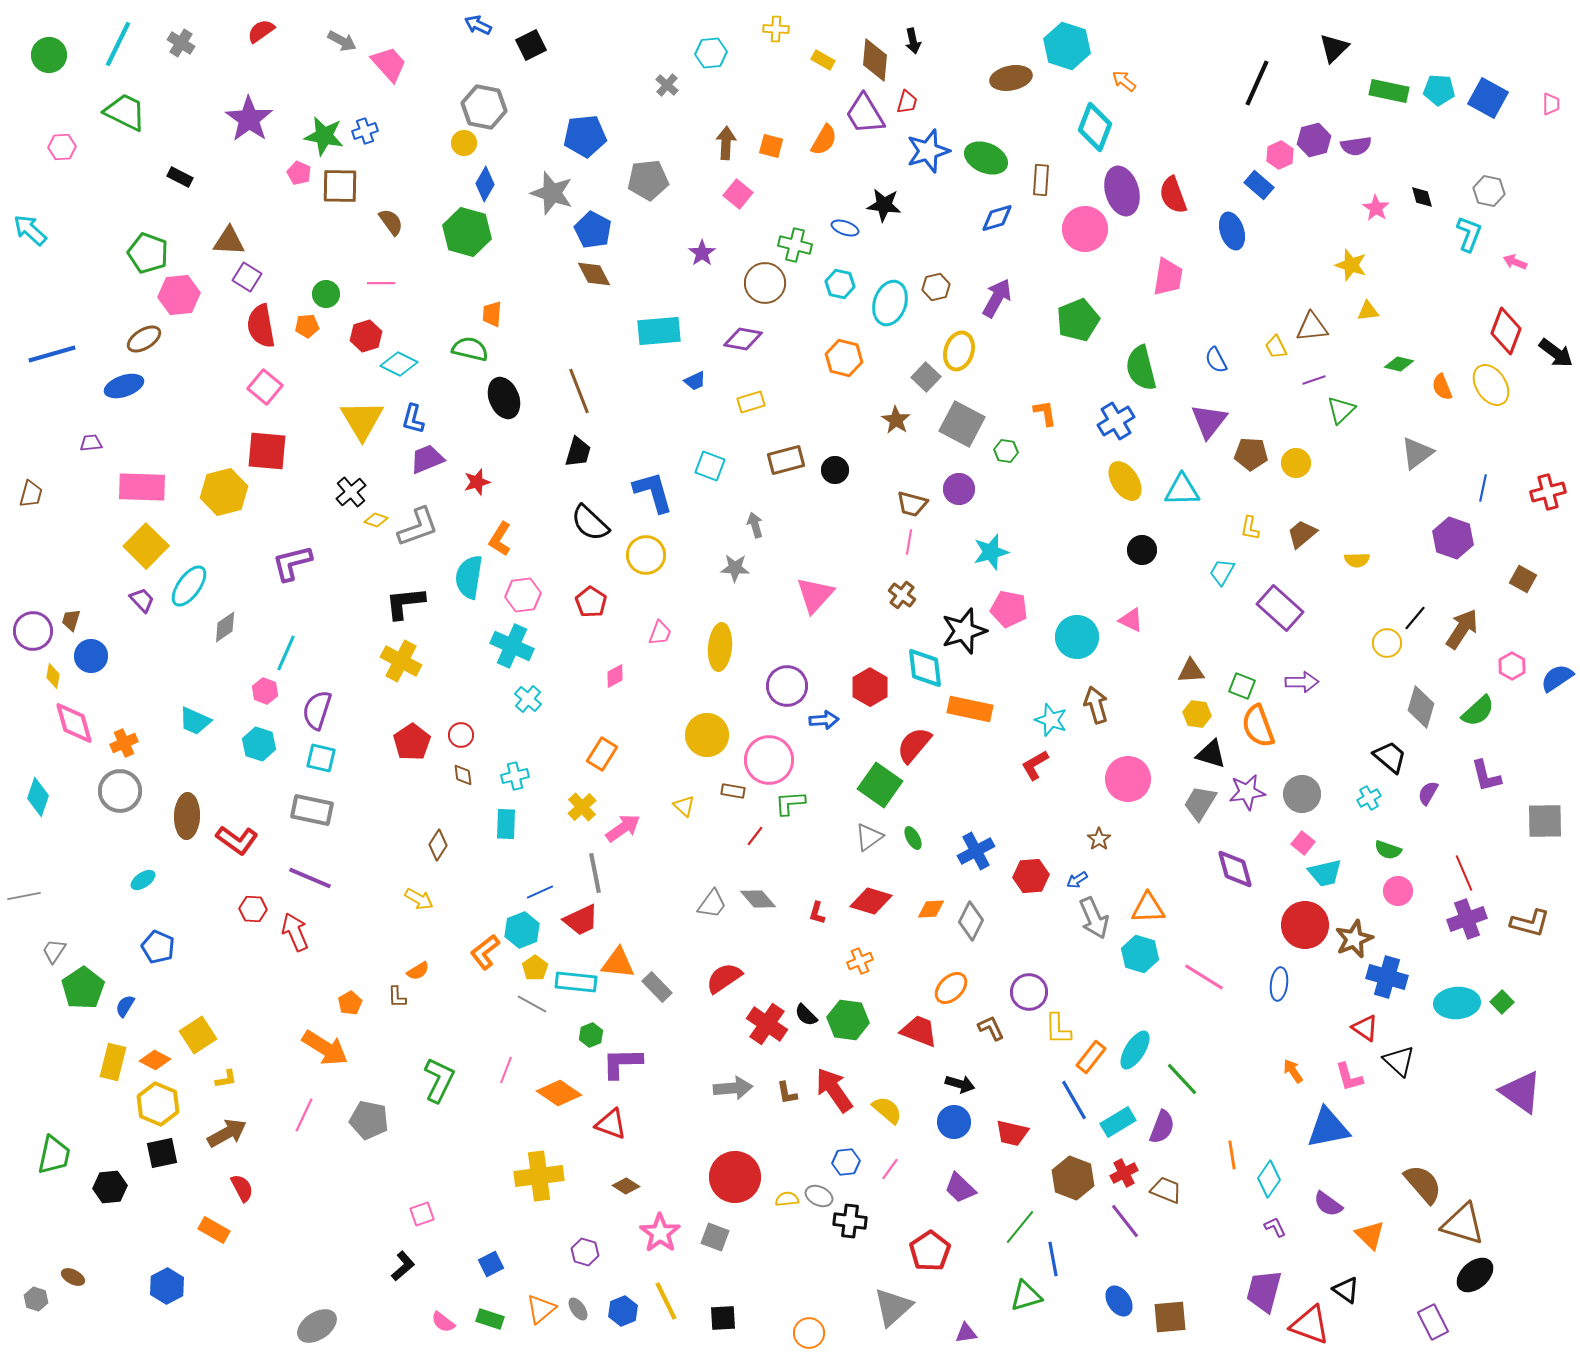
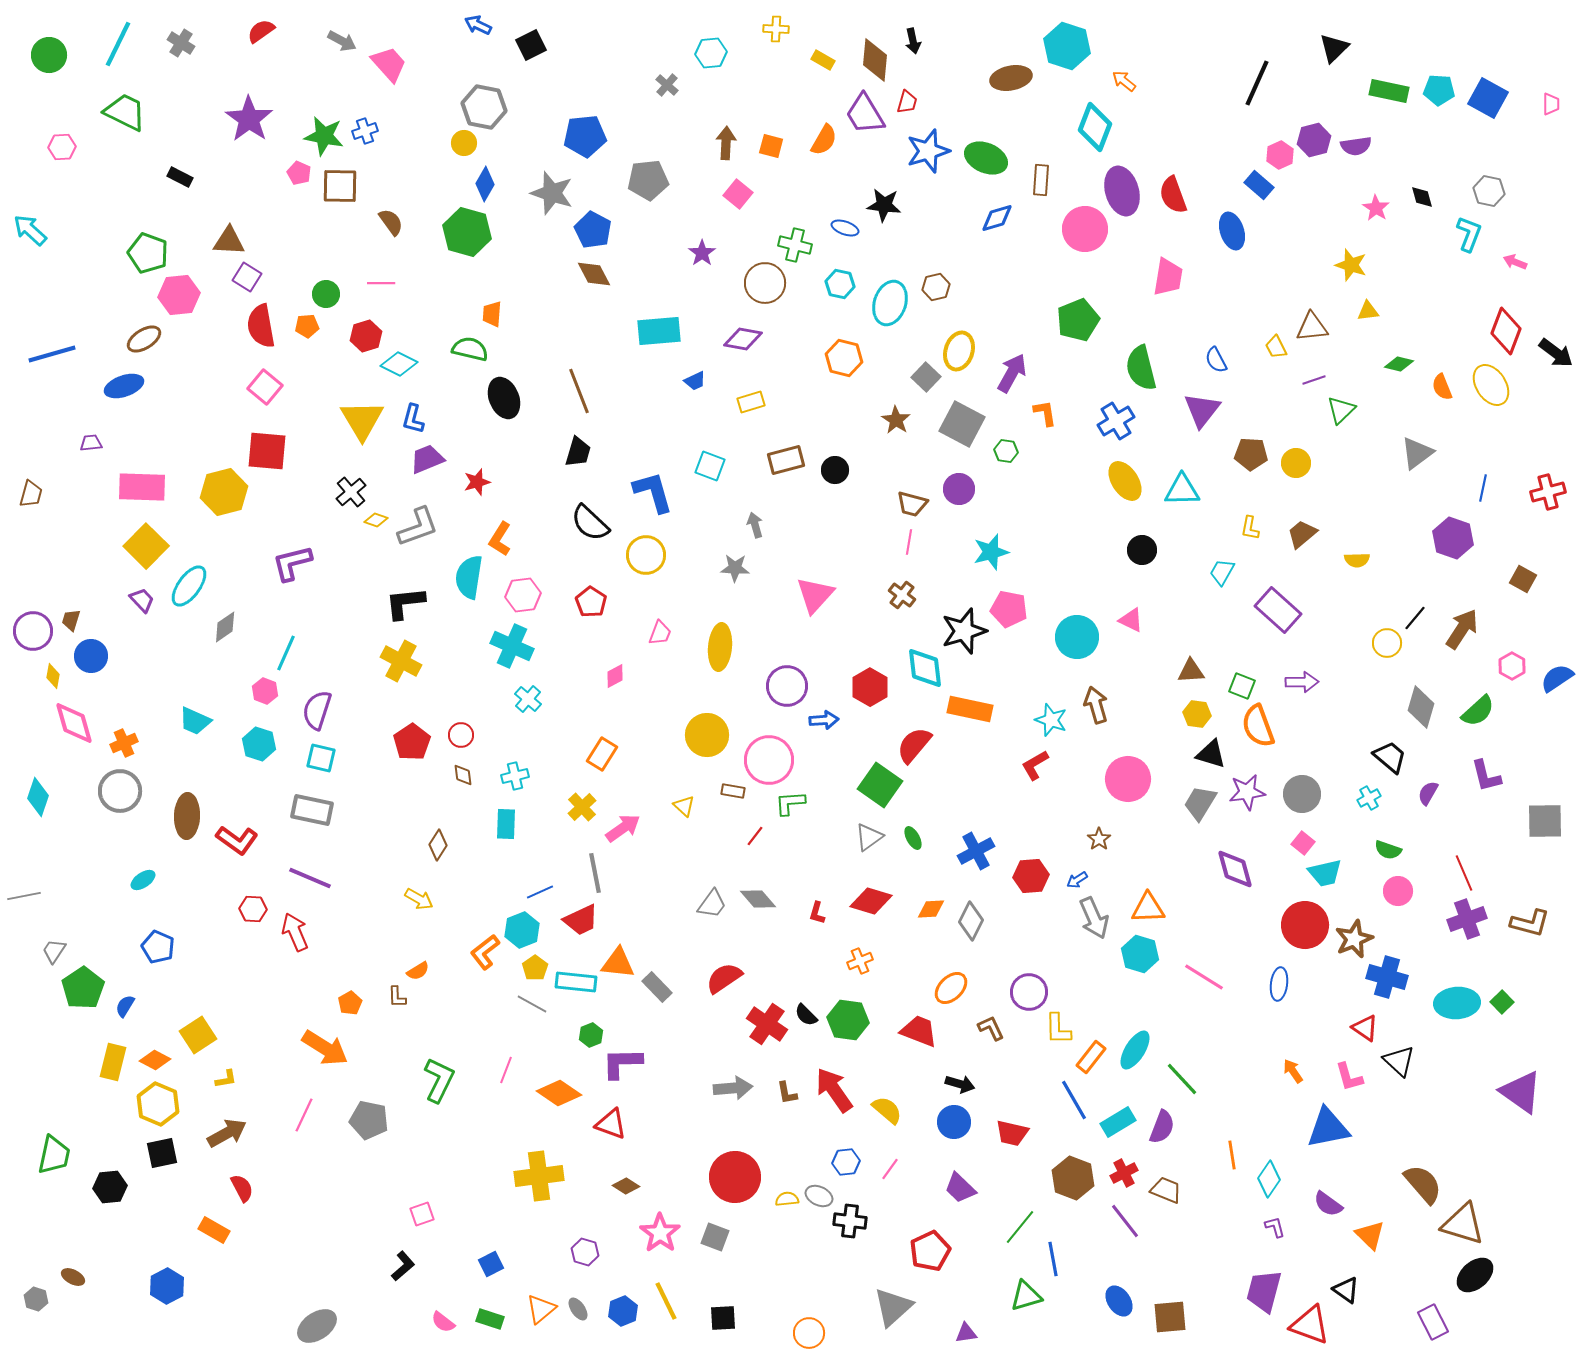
purple arrow at (997, 298): moved 15 px right, 75 px down
purple triangle at (1209, 421): moved 7 px left, 11 px up
purple rectangle at (1280, 608): moved 2 px left, 2 px down
purple L-shape at (1275, 1227): rotated 10 degrees clockwise
red pentagon at (930, 1251): rotated 9 degrees clockwise
